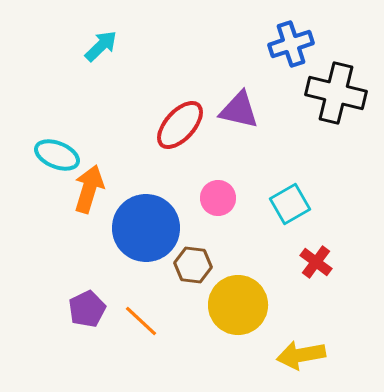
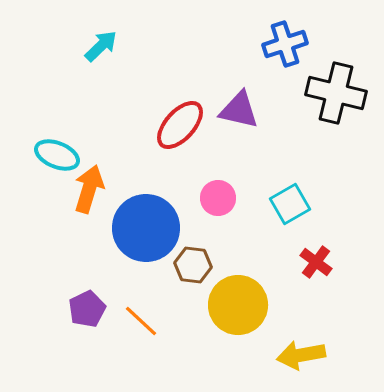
blue cross: moved 6 px left
